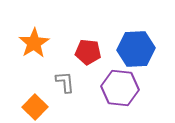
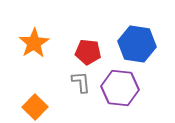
blue hexagon: moved 1 px right, 5 px up; rotated 12 degrees clockwise
gray L-shape: moved 16 px right
